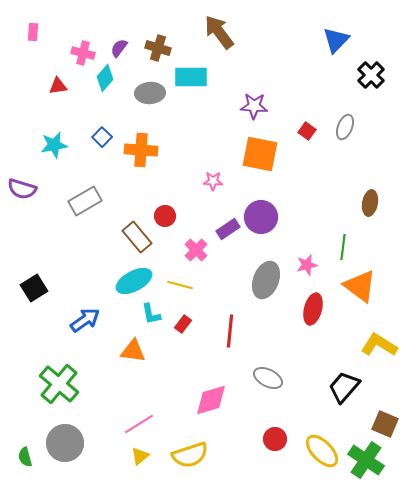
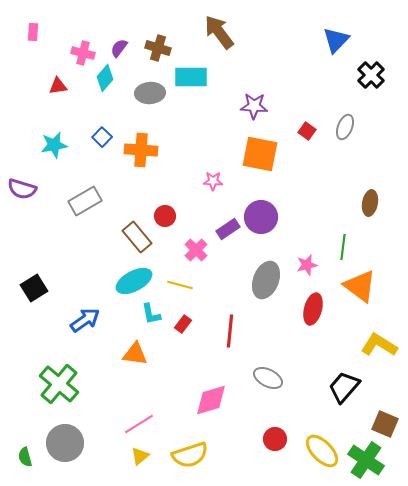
orange triangle at (133, 351): moved 2 px right, 3 px down
